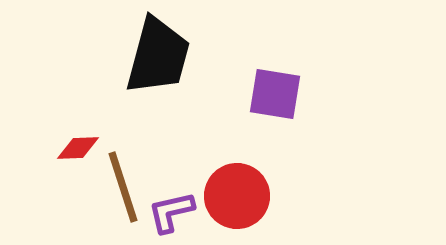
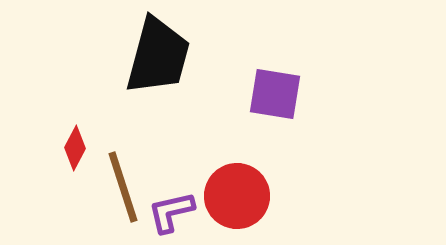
red diamond: moved 3 px left; rotated 60 degrees counterclockwise
